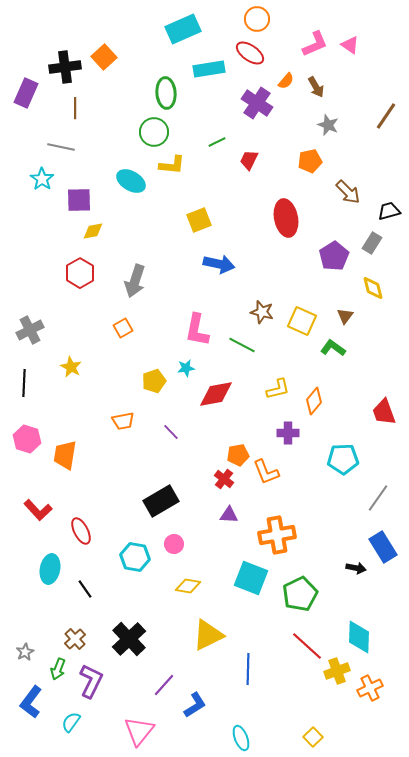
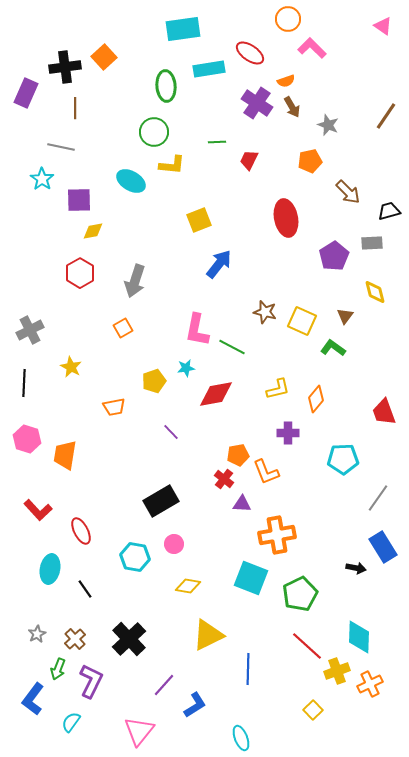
orange circle at (257, 19): moved 31 px right
cyan rectangle at (183, 29): rotated 16 degrees clockwise
pink L-shape at (315, 44): moved 3 px left, 4 px down; rotated 112 degrees counterclockwise
pink triangle at (350, 45): moved 33 px right, 19 px up
orange semicircle at (286, 81): rotated 30 degrees clockwise
brown arrow at (316, 87): moved 24 px left, 20 px down
green ellipse at (166, 93): moved 7 px up
green line at (217, 142): rotated 24 degrees clockwise
gray rectangle at (372, 243): rotated 55 degrees clockwise
blue arrow at (219, 264): rotated 64 degrees counterclockwise
yellow diamond at (373, 288): moved 2 px right, 4 px down
brown star at (262, 312): moved 3 px right
green line at (242, 345): moved 10 px left, 2 px down
orange diamond at (314, 401): moved 2 px right, 2 px up
orange trapezoid at (123, 421): moved 9 px left, 14 px up
purple triangle at (229, 515): moved 13 px right, 11 px up
gray star at (25, 652): moved 12 px right, 18 px up
orange cross at (370, 688): moved 4 px up
blue L-shape at (31, 702): moved 2 px right, 3 px up
yellow square at (313, 737): moved 27 px up
